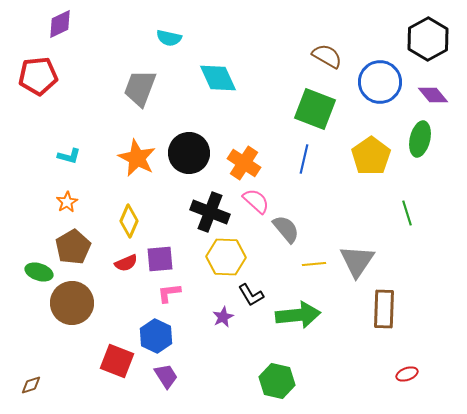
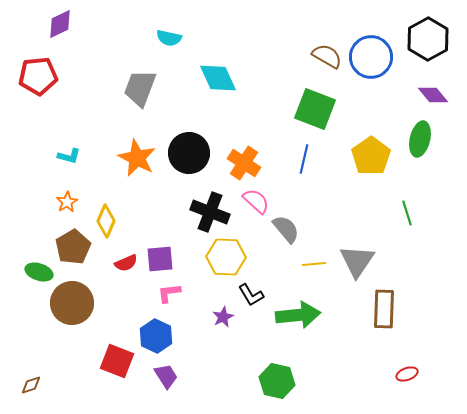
blue circle at (380, 82): moved 9 px left, 25 px up
yellow diamond at (129, 221): moved 23 px left
